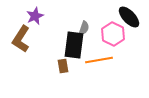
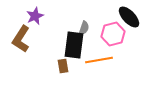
pink hexagon: rotated 20 degrees clockwise
